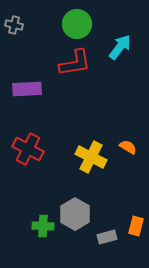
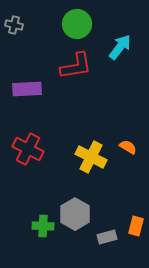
red L-shape: moved 1 px right, 3 px down
